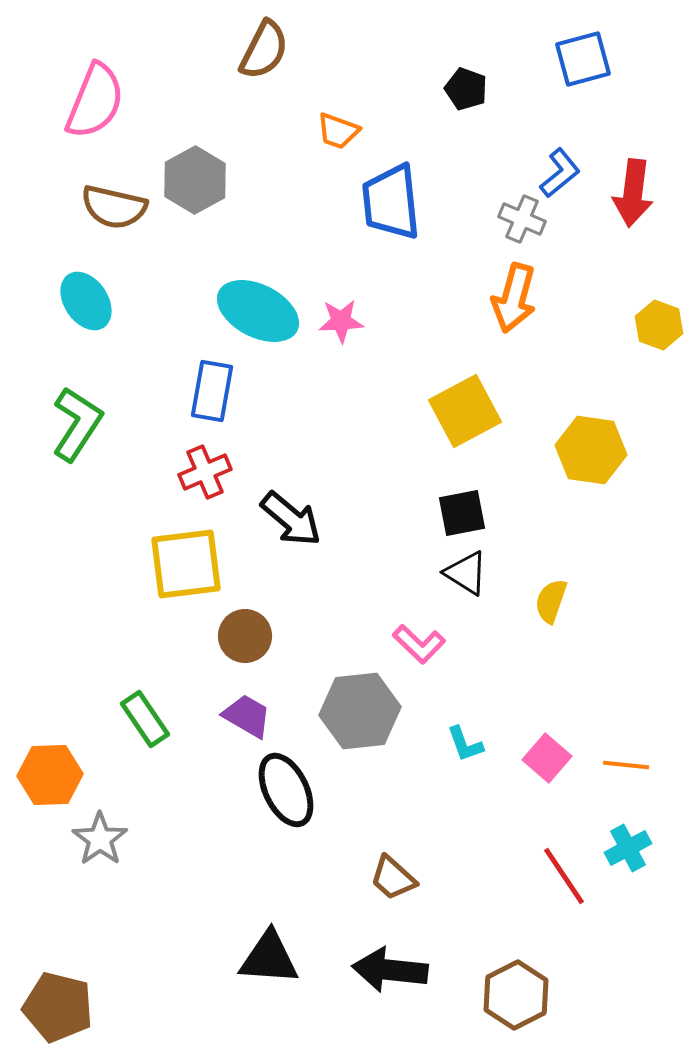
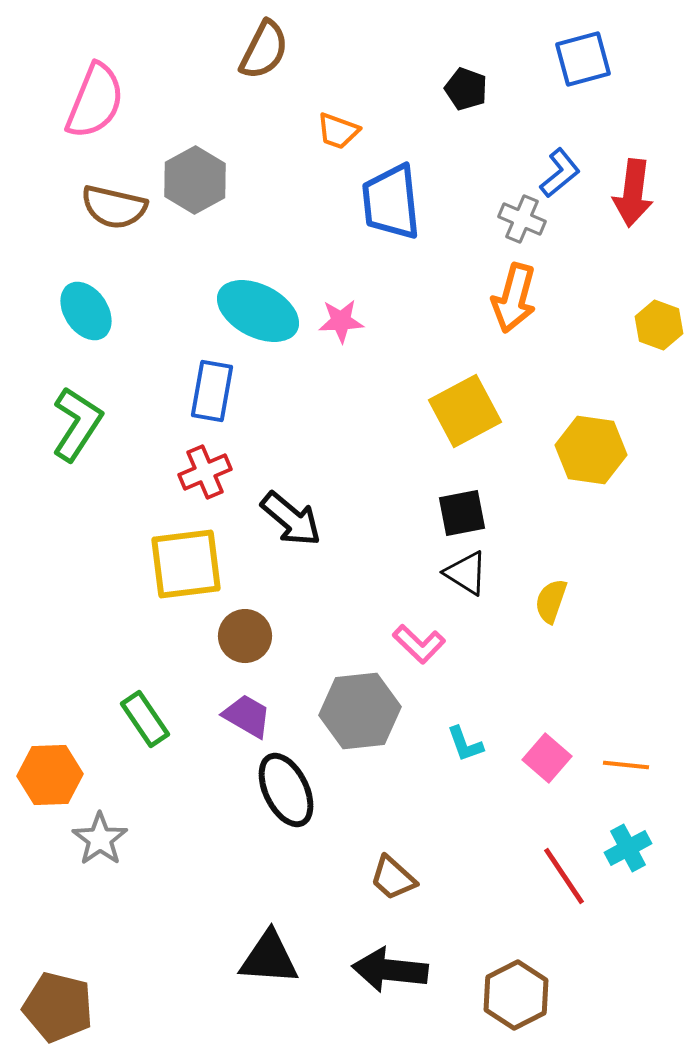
cyan ellipse at (86, 301): moved 10 px down
